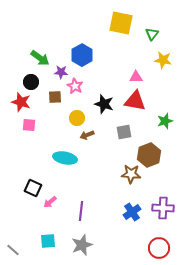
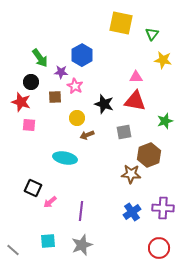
green arrow: rotated 18 degrees clockwise
